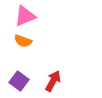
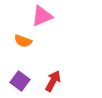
pink triangle: moved 17 px right
purple square: moved 1 px right
